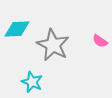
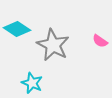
cyan diamond: rotated 36 degrees clockwise
cyan star: moved 1 px down
